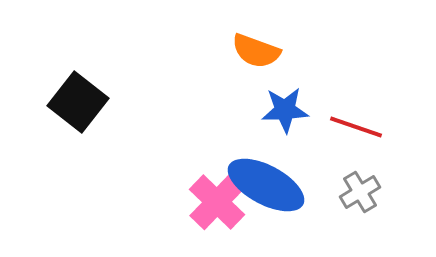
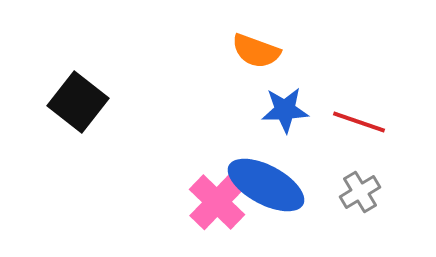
red line: moved 3 px right, 5 px up
